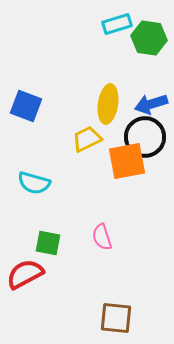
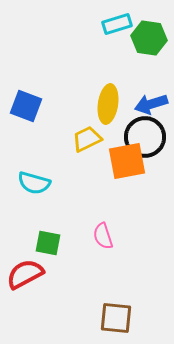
pink semicircle: moved 1 px right, 1 px up
